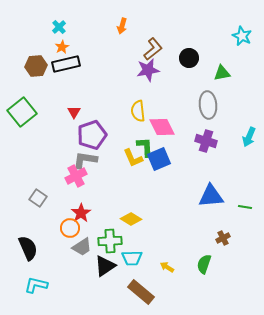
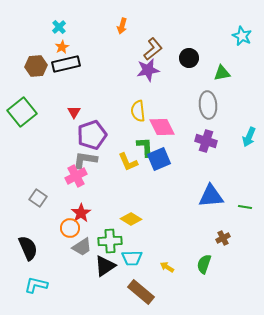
yellow L-shape: moved 5 px left, 4 px down
